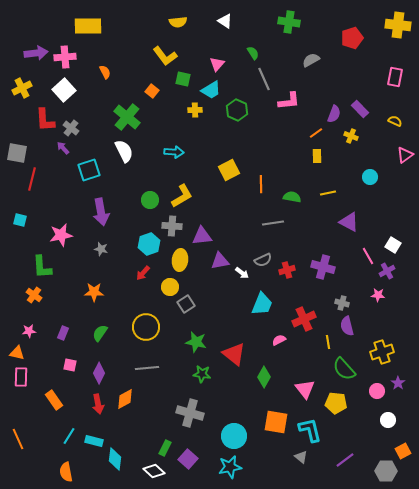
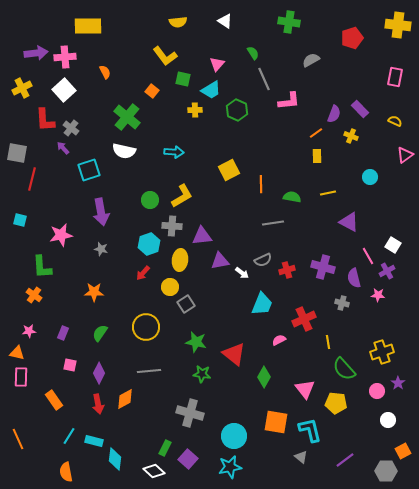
white semicircle at (124, 151): rotated 130 degrees clockwise
purple semicircle at (347, 326): moved 7 px right, 48 px up
gray line at (147, 368): moved 2 px right, 3 px down
